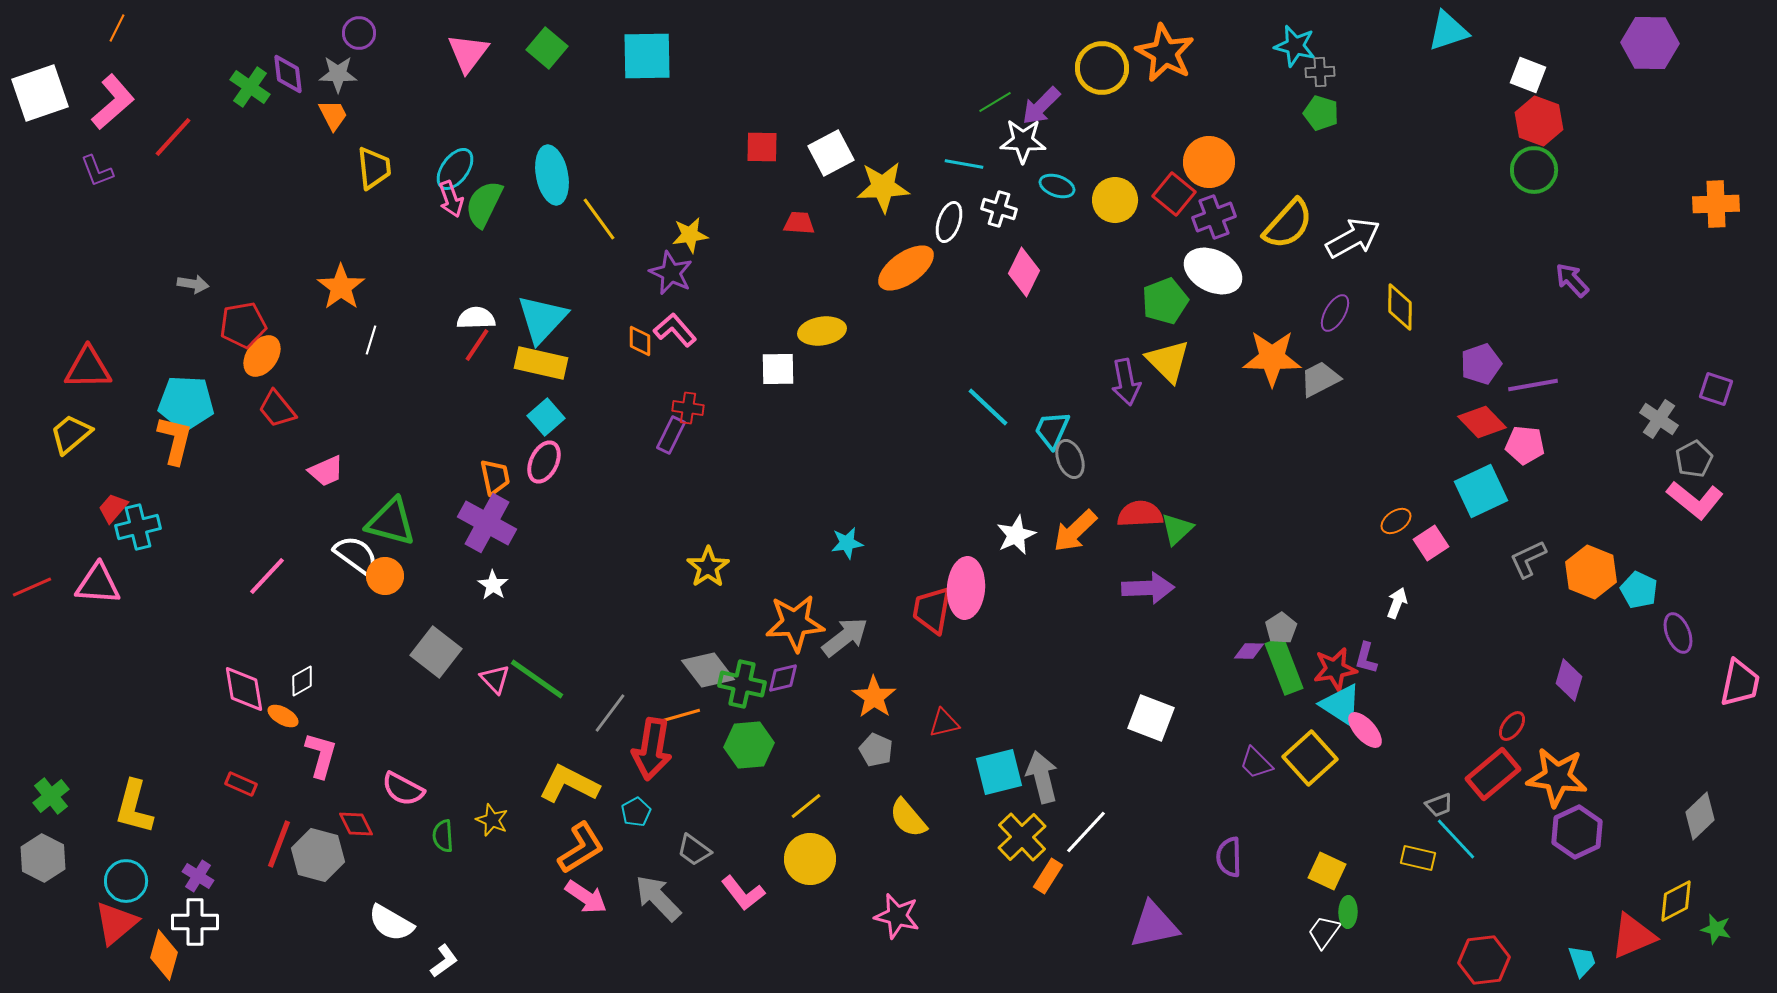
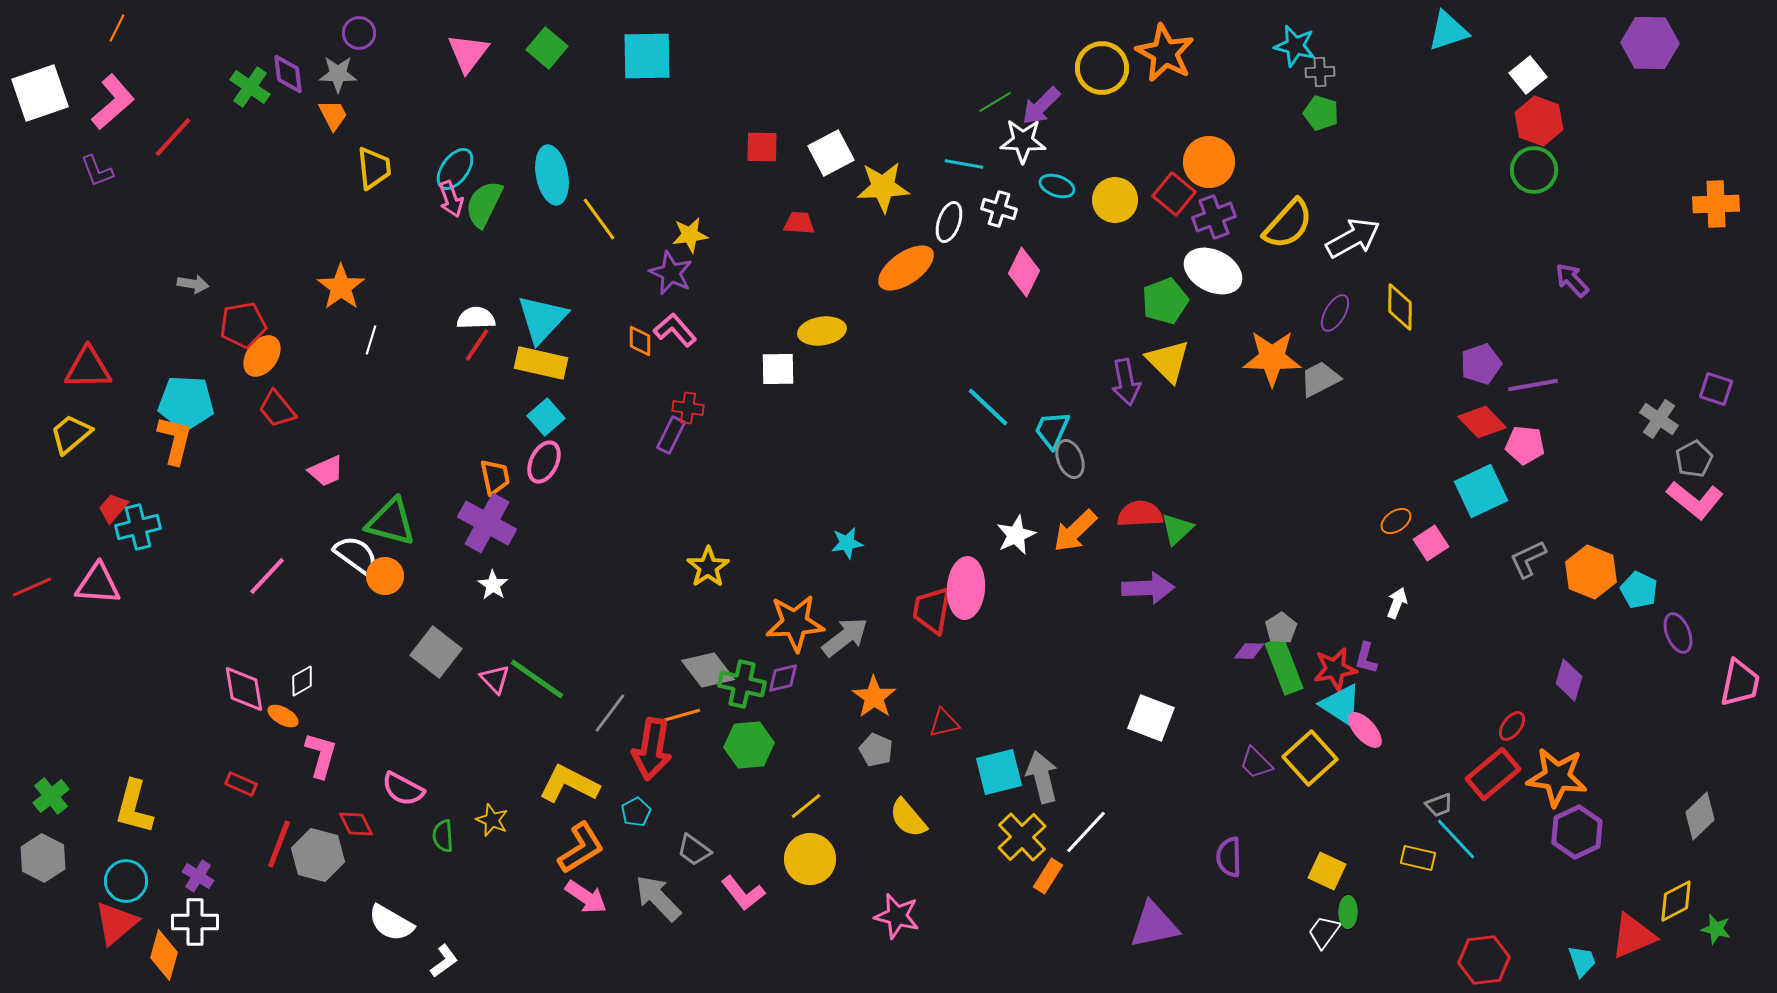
white square at (1528, 75): rotated 30 degrees clockwise
